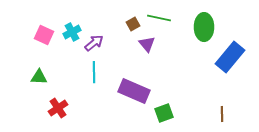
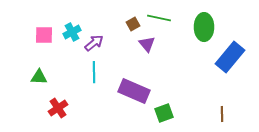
pink square: rotated 24 degrees counterclockwise
